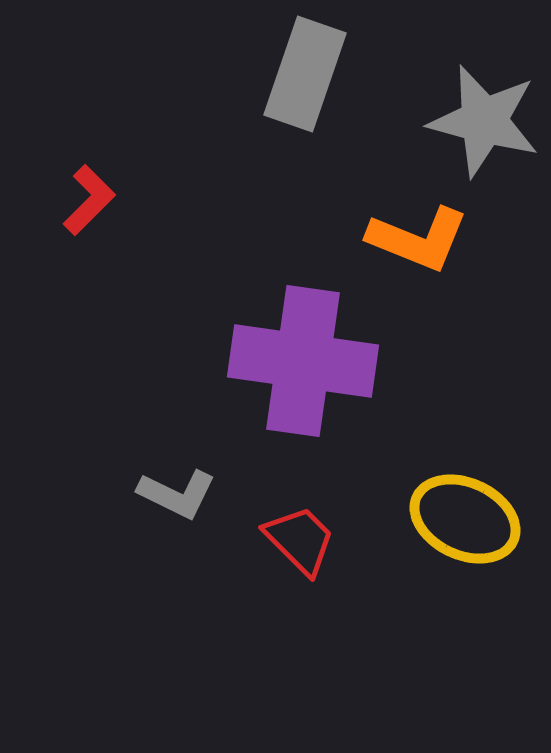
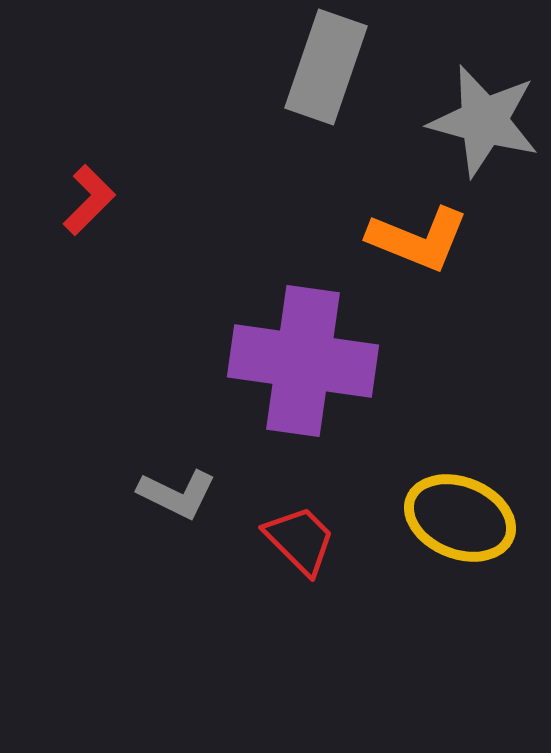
gray rectangle: moved 21 px right, 7 px up
yellow ellipse: moved 5 px left, 1 px up; rotated 3 degrees counterclockwise
